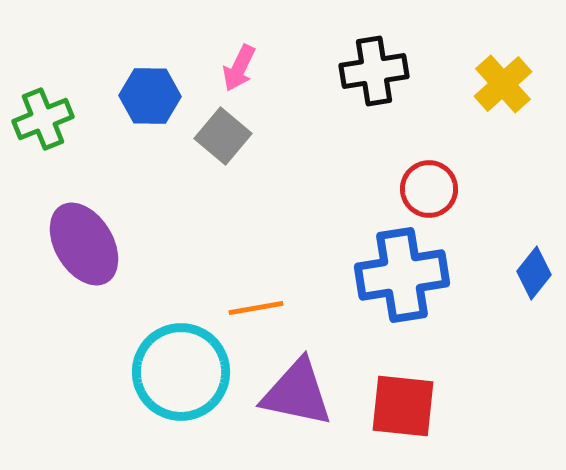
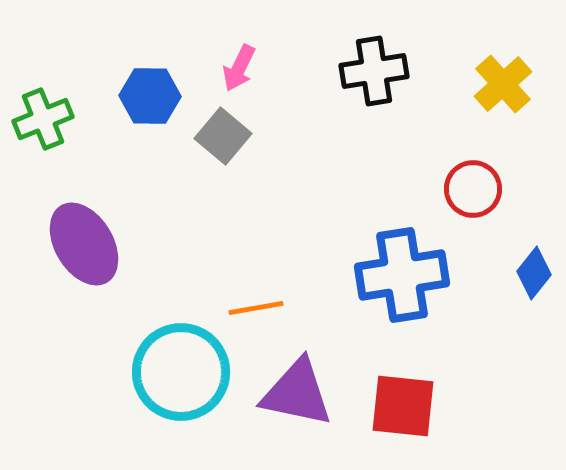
red circle: moved 44 px right
